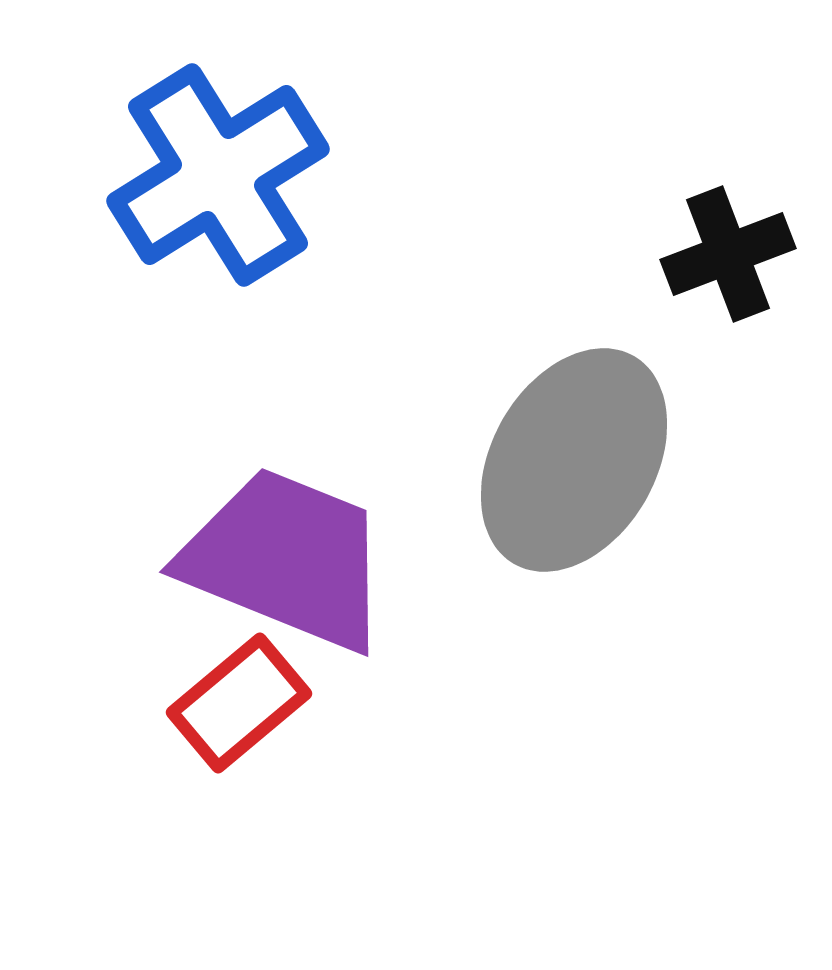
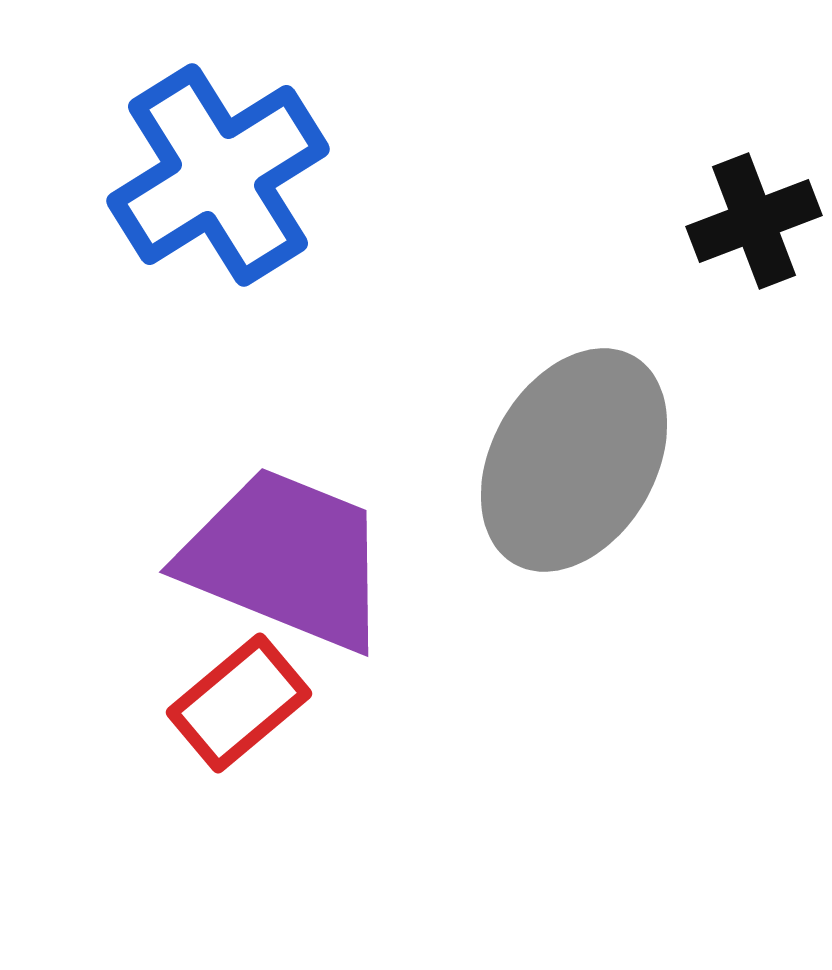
black cross: moved 26 px right, 33 px up
